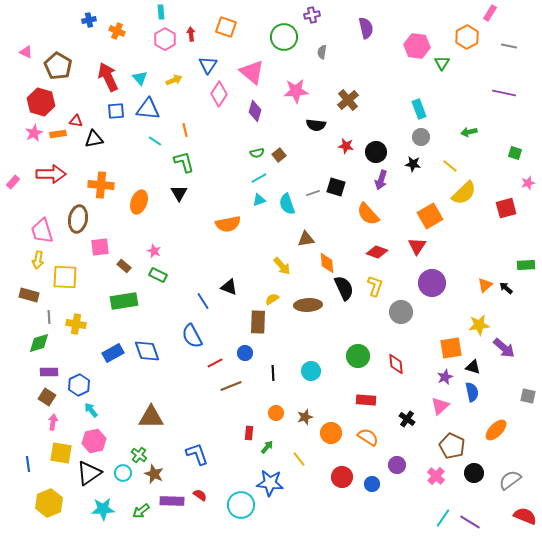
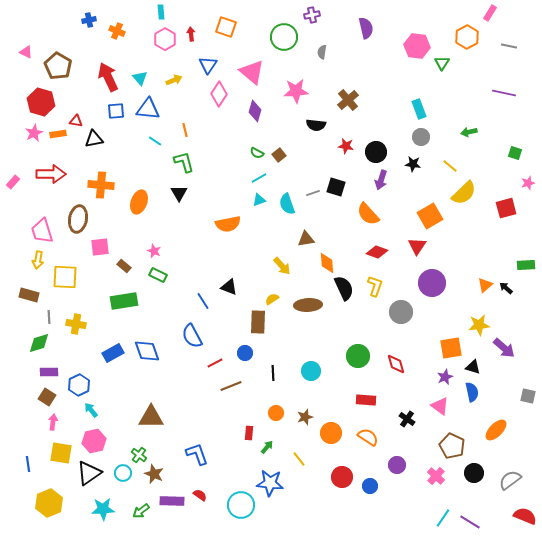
green semicircle at (257, 153): rotated 40 degrees clockwise
red diamond at (396, 364): rotated 10 degrees counterclockwise
pink triangle at (440, 406): rotated 42 degrees counterclockwise
blue circle at (372, 484): moved 2 px left, 2 px down
